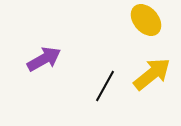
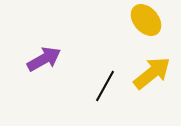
yellow arrow: moved 1 px up
